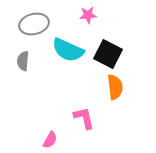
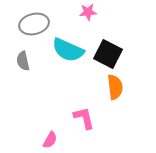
pink star: moved 3 px up
gray semicircle: rotated 18 degrees counterclockwise
